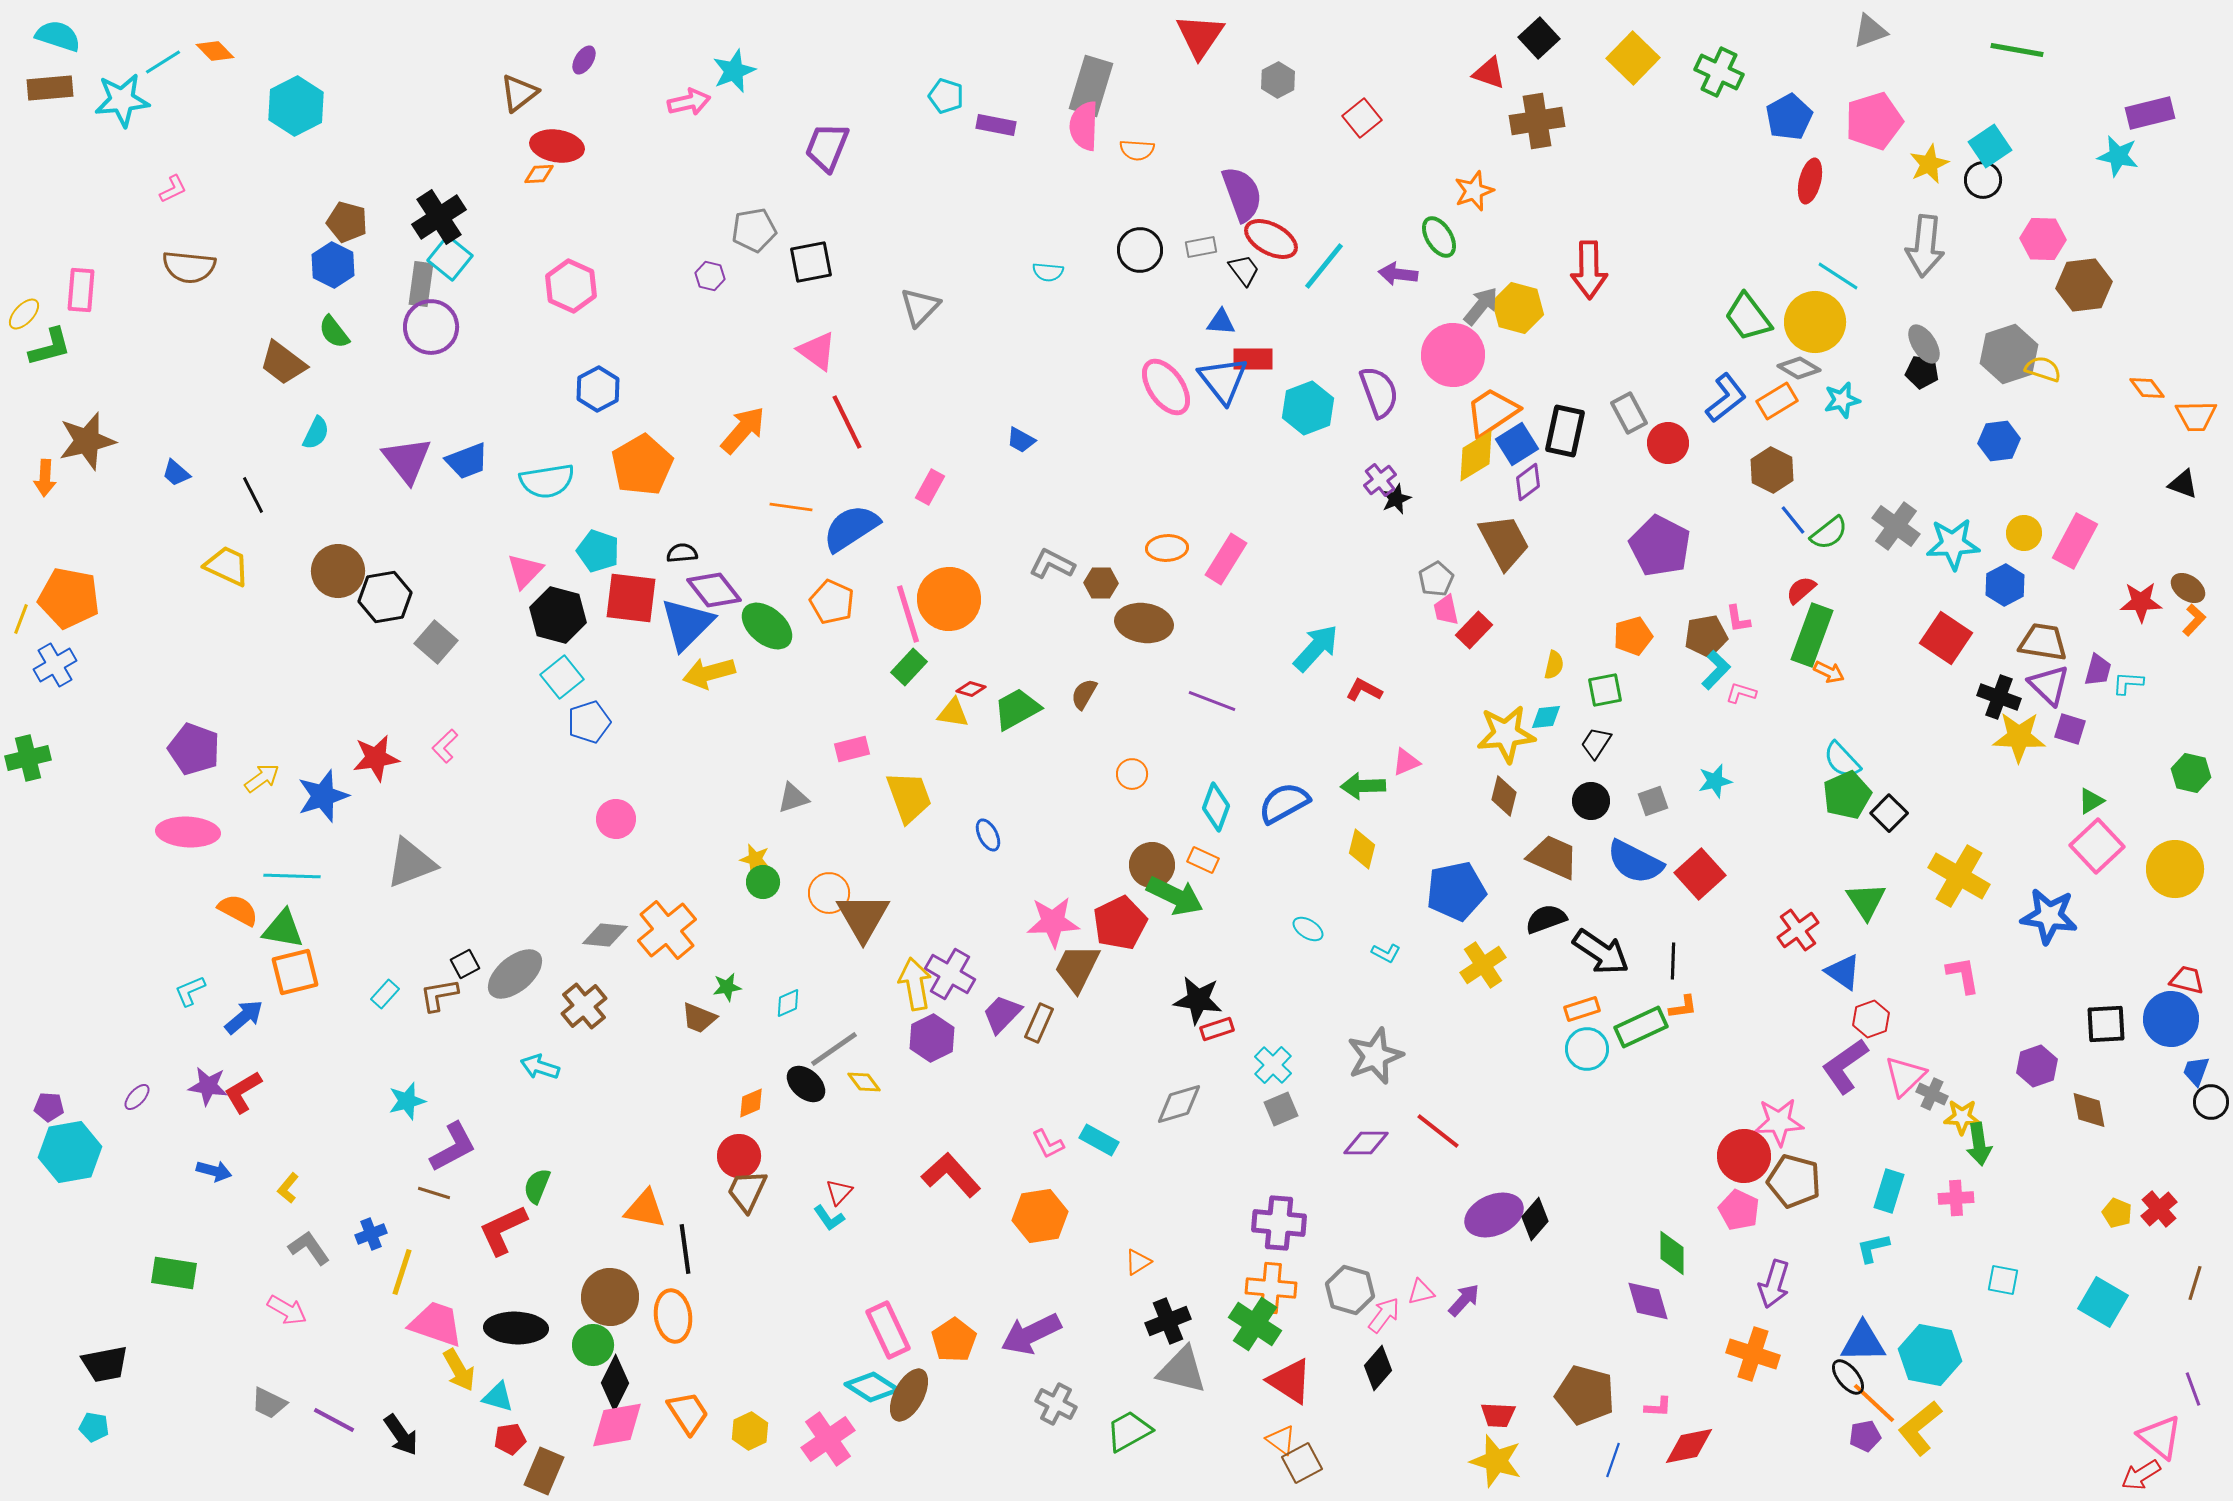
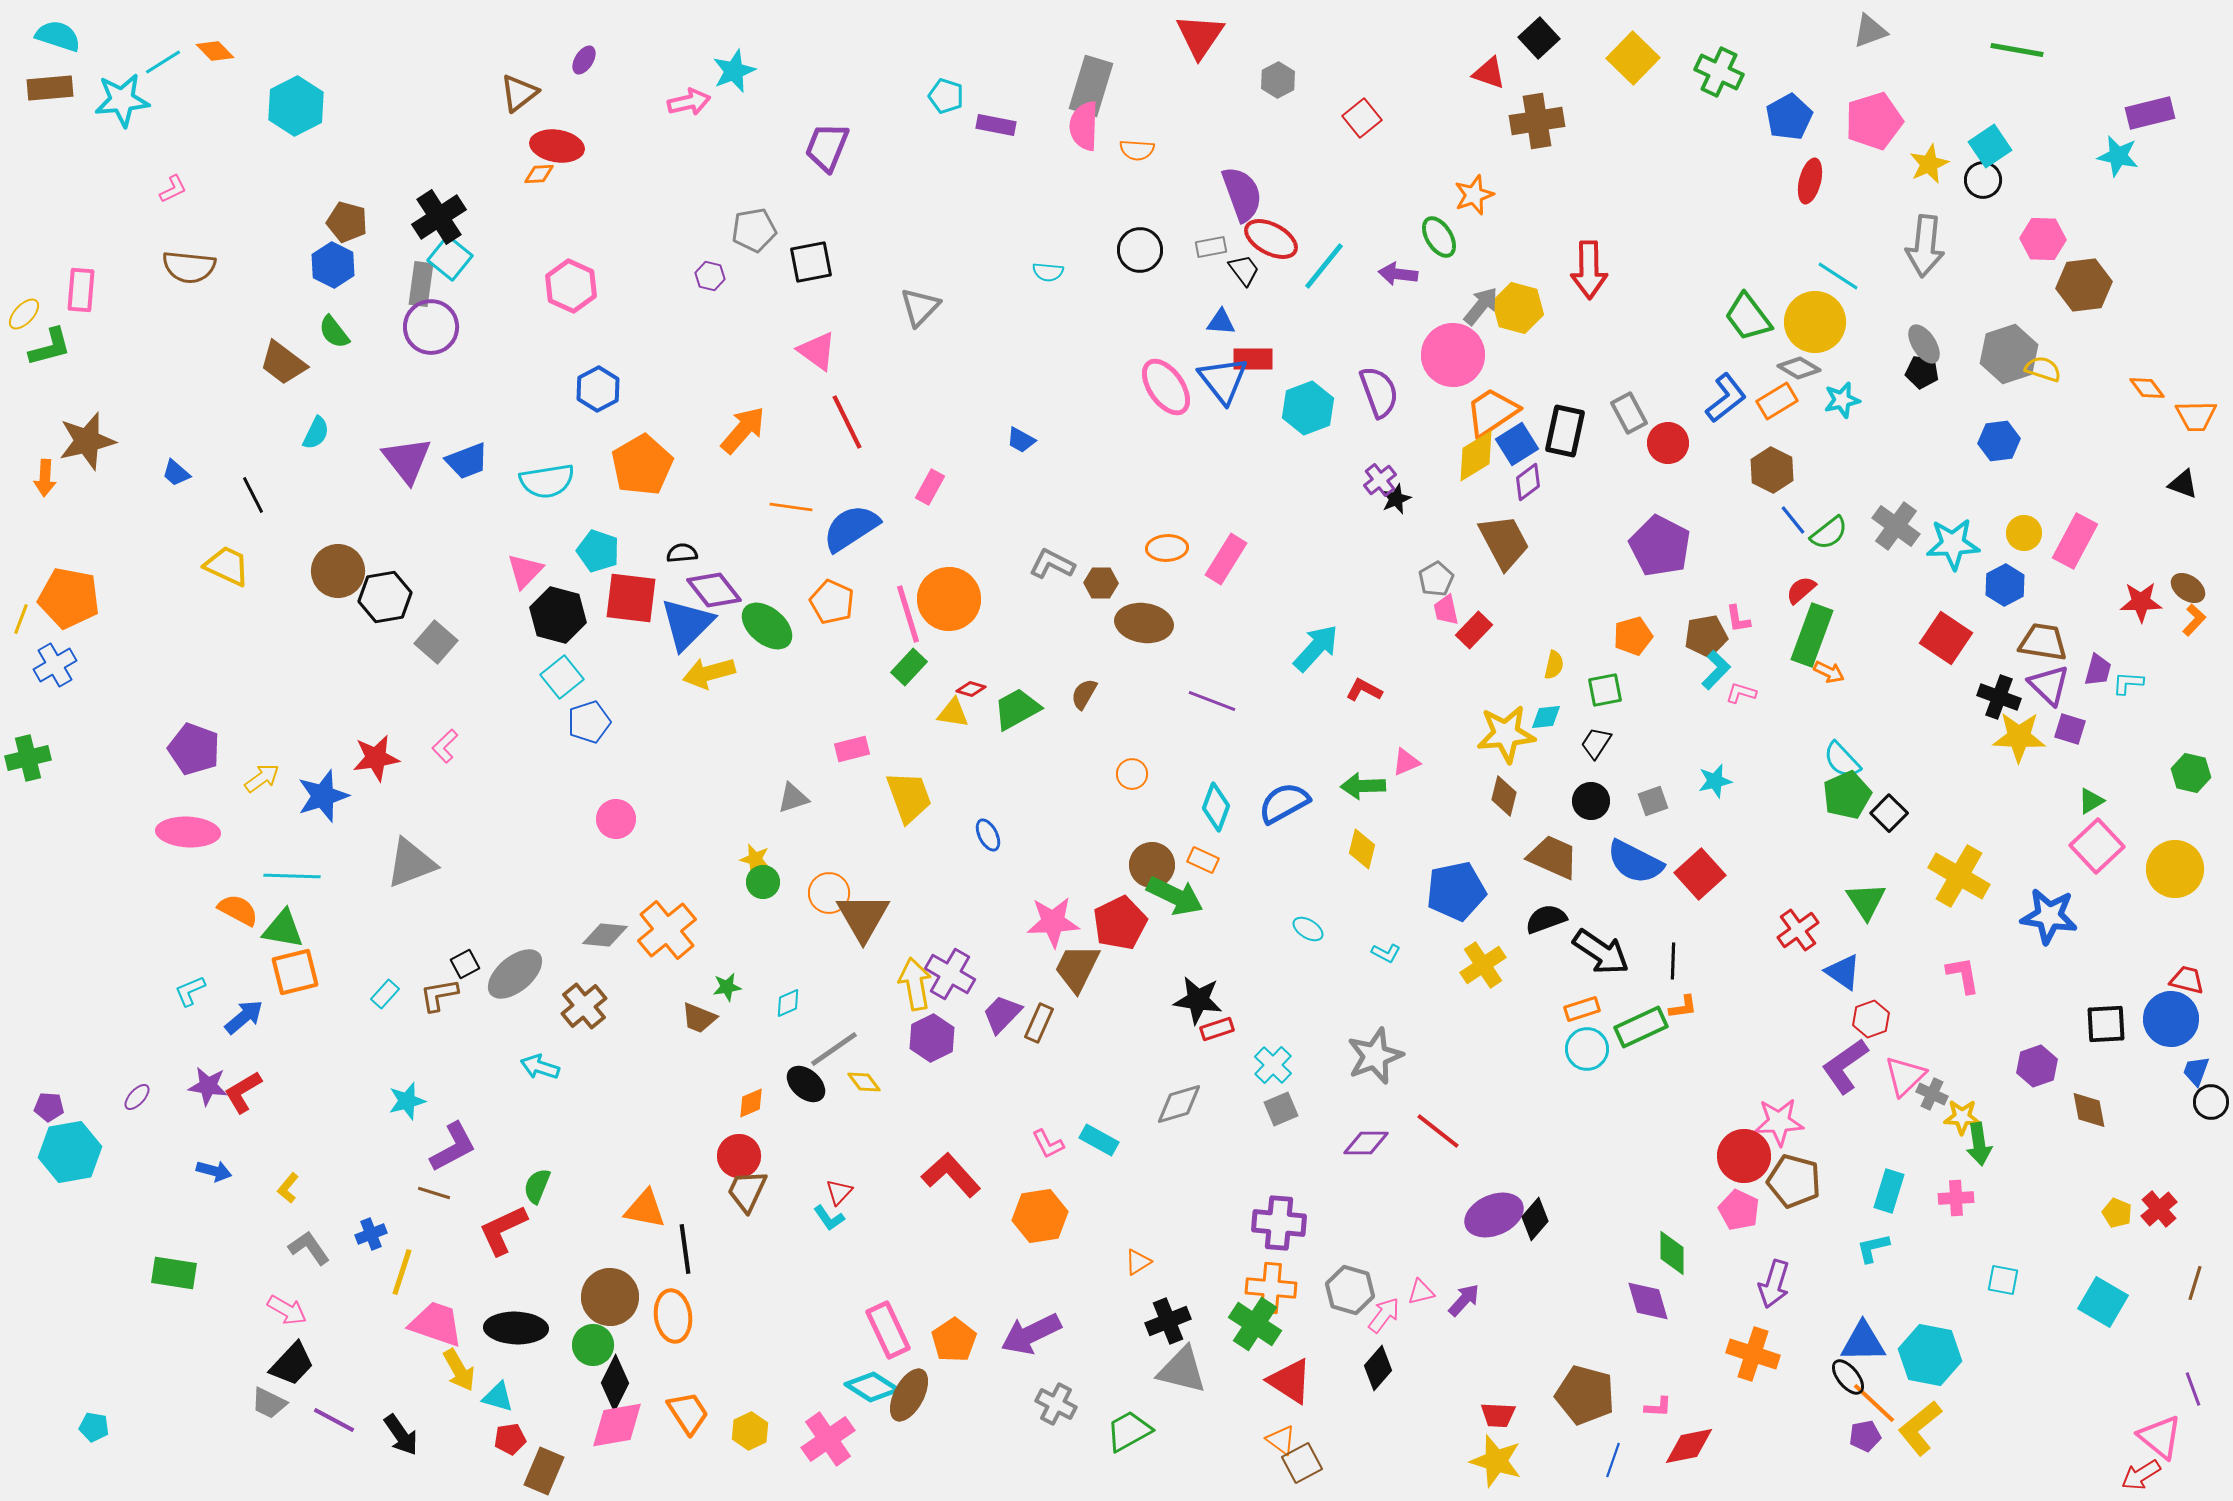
orange star at (1474, 191): moved 4 px down
gray rectangle at (1201, 247): moved 10 px right
black trapezoid at (105, 1364): moved 187 px right; rotated 36 degrees counterclockwise
